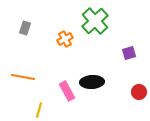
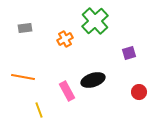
gray rectangle: rotated 64 degrees clockwise
black ellipse: moved 1 px right, 2 px up; rotated 15 degrees counterclockwise
yellow line: rotated 35 degrees counterclockwise
